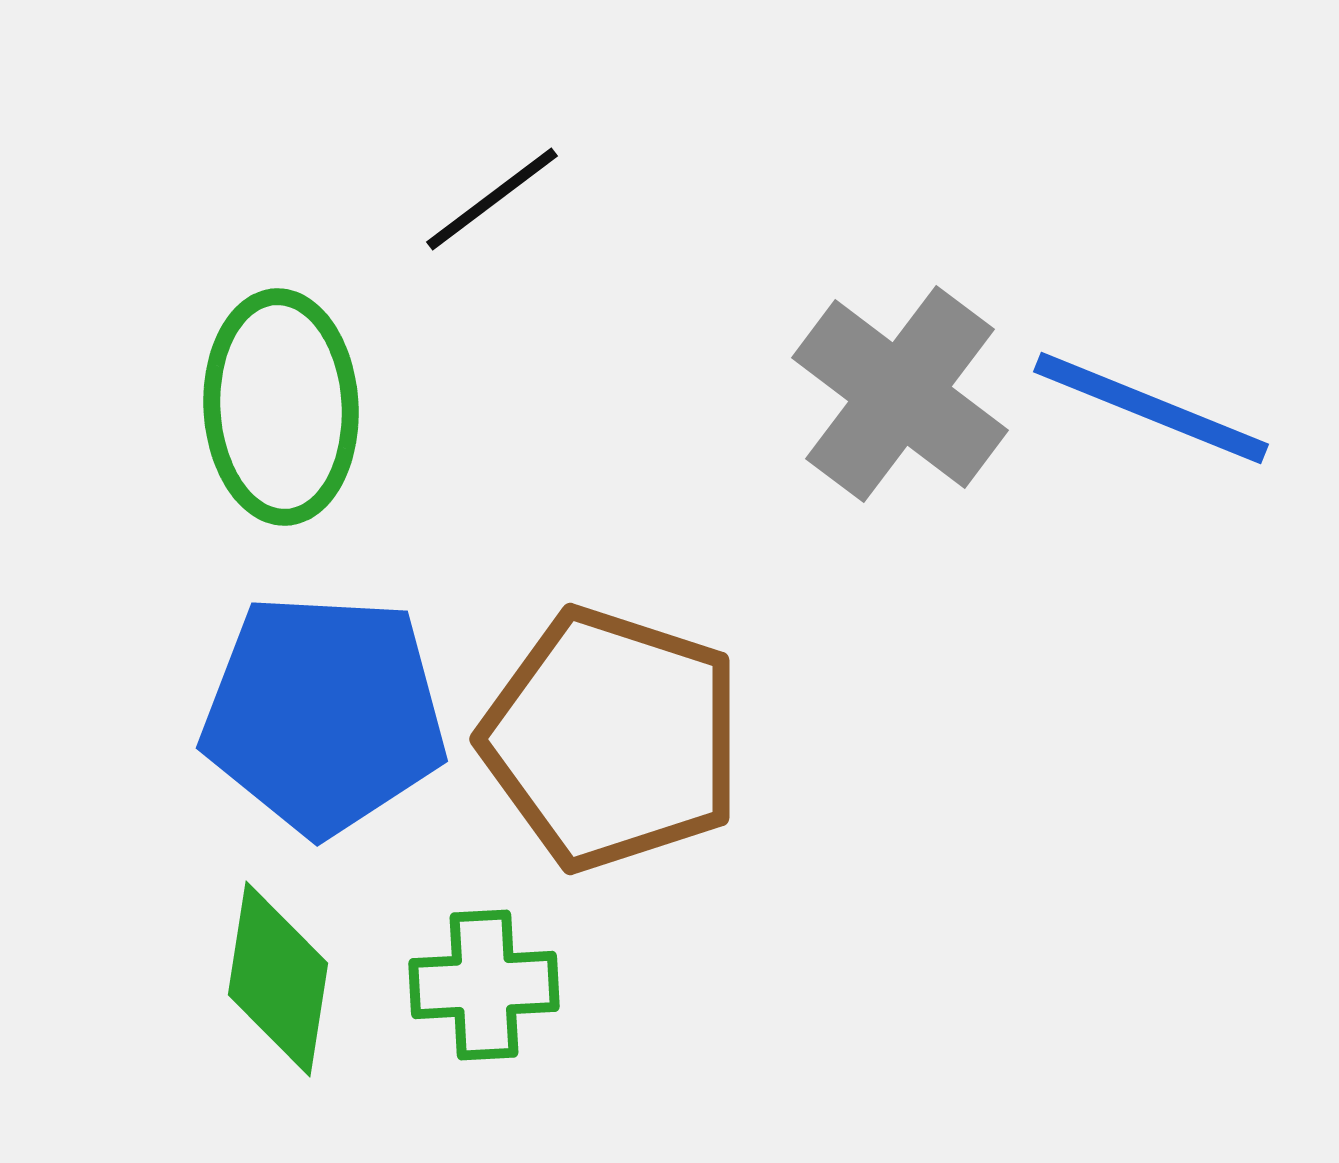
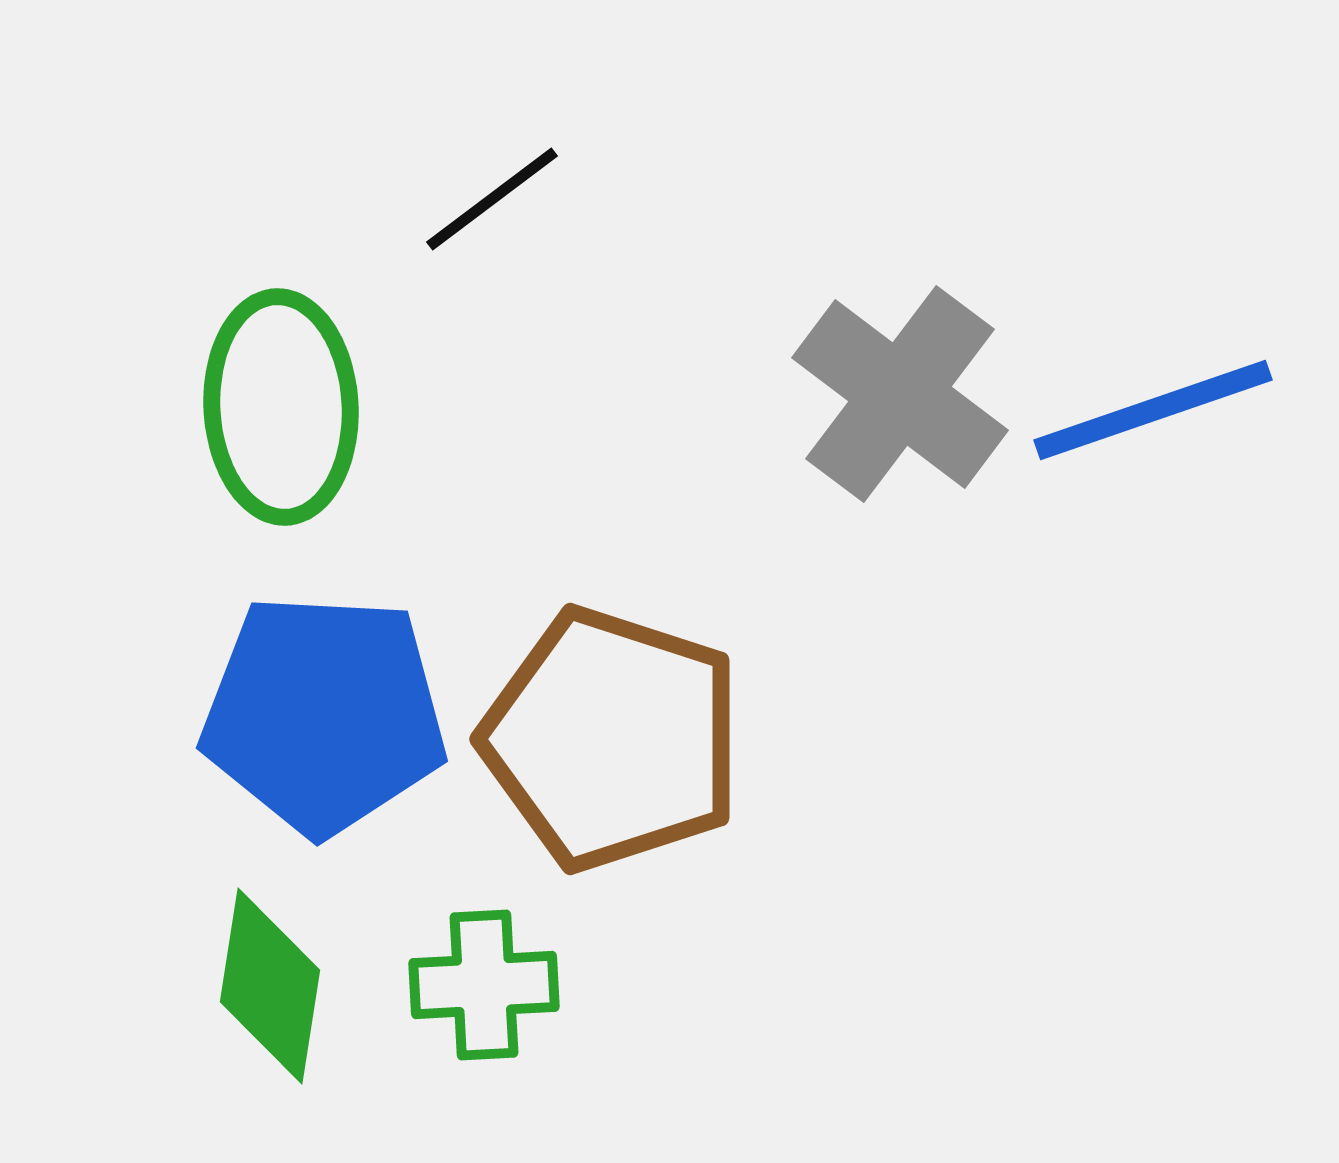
blue line: moved 2 px right, 2 px down; rotated 41 degrees counterclockwise
green diamond: moved 8 px left, 7 px down
